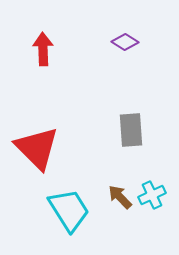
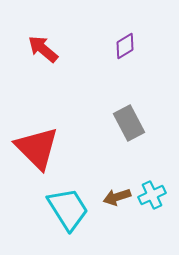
purple diamond: moved 4 px down; rotated 64 degrees counterclockwise
red arrow: rotated 48 degrees counterclockwise
gray rectangle: moved 2 px left, 7 px up; rotated 24 degrees counterclockwise
brown arrow: moved 3 px left; rotated 64 degrees counterclockwise
cyan trapezoid: moved 1 px left, 1 px up
